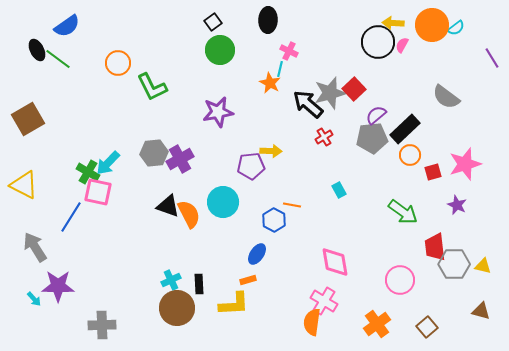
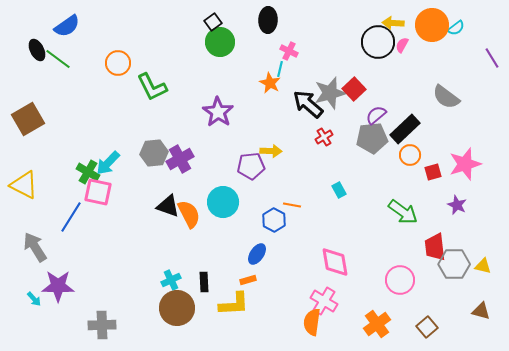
green circle at (220, 50): moved 8 px up
purple star at (218, 112): rotated 28 degrees counterclockwise
black rectangle at (199, 284): moved 5 px right, 2 px up
